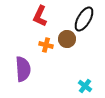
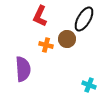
cyan cross: moved 4 px right, 1 px up; rotated 16 degrees counterclockwise
